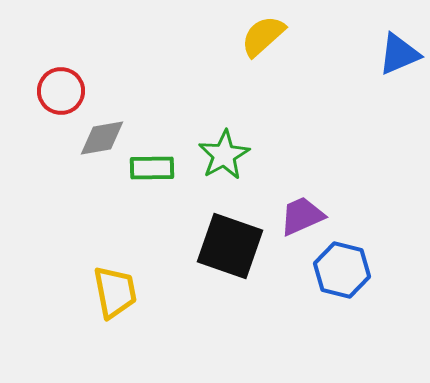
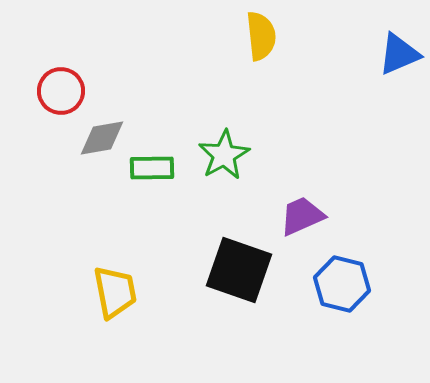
yellow semicircle: moved 2 px left; rotated 126 degrees clockwise
black square: moved 9 px right, 24 px down
blue hexagon: moved 14 px down
